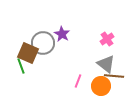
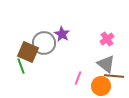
gray circle: moved 1 px right
brown square: moved 1 px up
pink line: moved 3 px up
